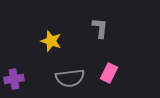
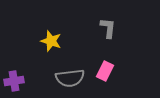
gray L-shape: moved 8 px right
pink rectangle: moved 4 px left, 2 px up
purple cross: moved 2 px down
